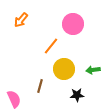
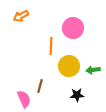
orange arrow: moved 4 px up; rotated 21 degrees clockwise
pink circle: moved 4 px down
orange line: rotated 36 degrees counterclockwise
yellow circle: moved 5 px right, 3 px up
pink semicircle: moved 10 px right
